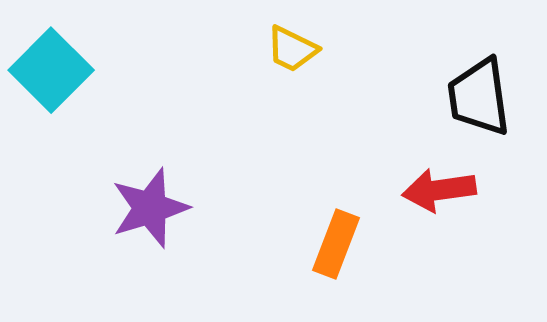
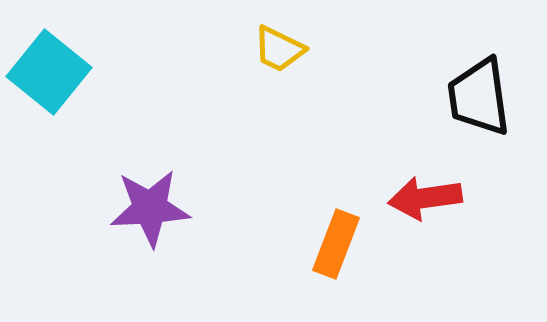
yellow trapezoid: moved 13 px left
cyan square: moved 2 px left, 2 px down; rotated 6 degrees counterclockwise
red arrow: moved 14 px left, 8 px down
purple star: rotated 14 degrees clockwise
